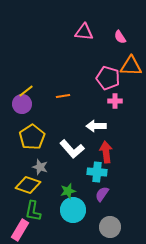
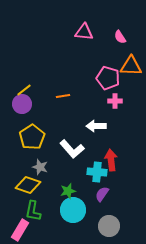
yellow line: moved 2 px left, 1 px up
red arrow: moved 5 px right, 8 px down
gray circle: moved 1 px left, 1 px up
